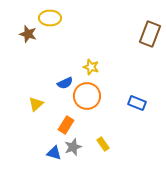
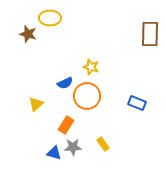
brown rectangle: rotated 20 degrees counterclockwise
gray star: rotated 18 degrees clockwise
